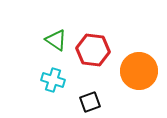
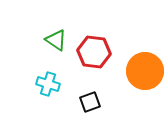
red hexagon: moved 1 px right, 2 px down
orange circle: moved 6 px right
cyan cross: moved 5 px left, 4 px down
